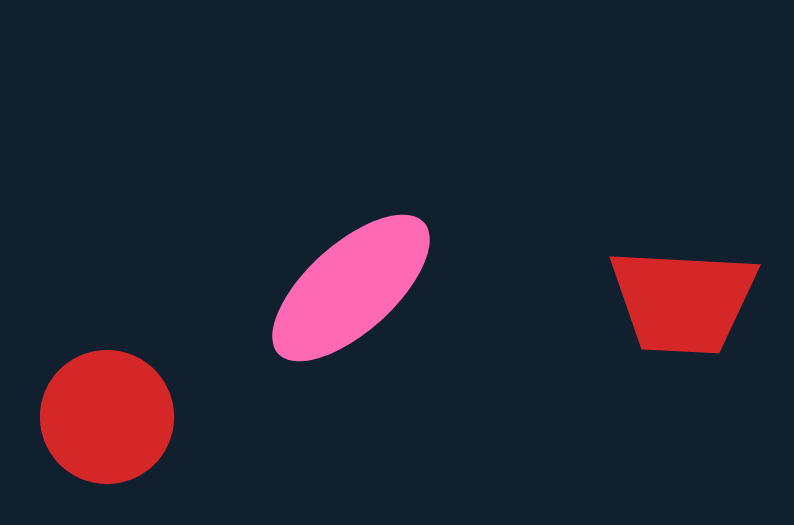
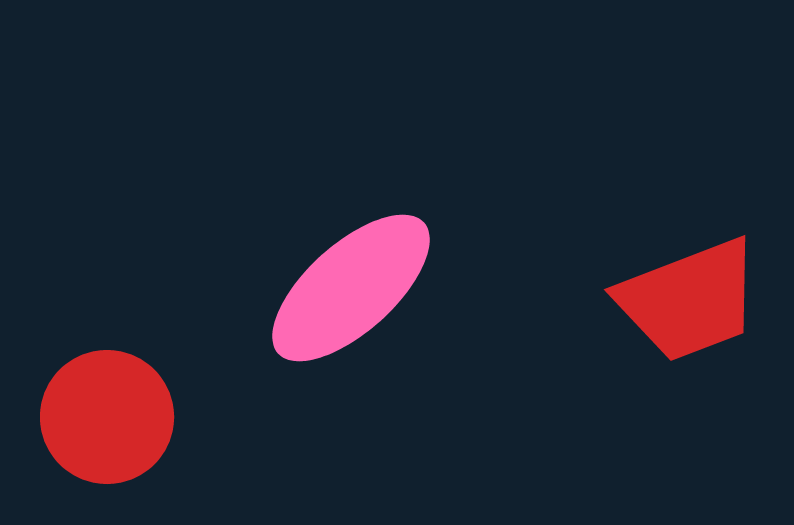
red trapezoid: moved 6 px right, 1 px up; rotated 24 degrees counterclockwise
